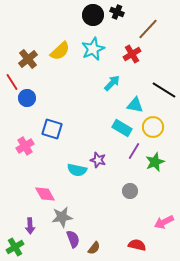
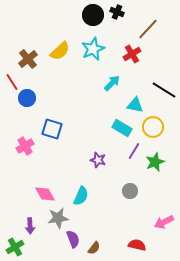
cyan semicircle: moved 4 px right, 26 px down; rotated 78 degrees counterclockwise
gray star: moved 4 px left, 1 px down
